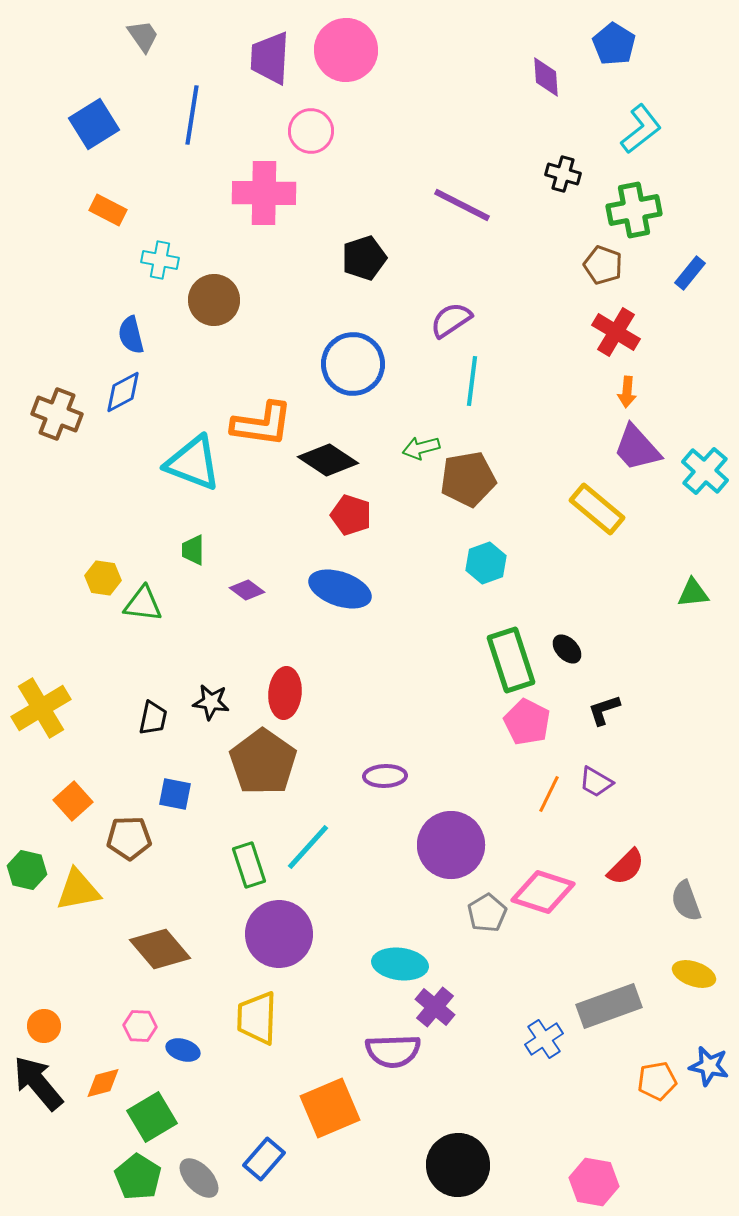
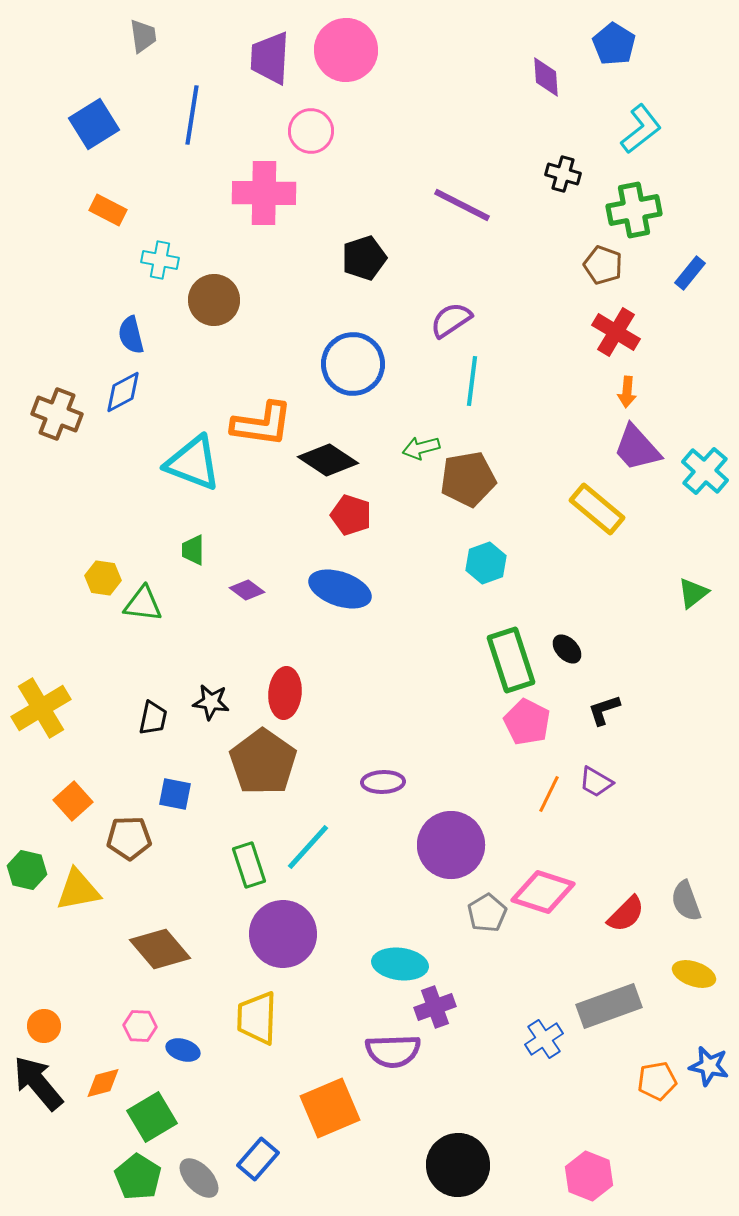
gray trapezoid at (143, 36): rotated 27 degrees clockwise
green triangle at (693, 593): rotated 32 degrees counterclockwise
purple ellipse at (385, 776): moved 2 px left, 6 px down
red semicircle at (626, 867): moved 47 px down
purple circle at (279, 934): moved 4 px right
purple cross at (435, 1007): rotated 30 degrees clockwise
blue rectangle at (264, 1159): moved 6 px left
pink hexagon at (594, 1182): moved 5 px left, 6 px up; rotated 12 degrees clockwise
